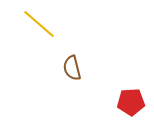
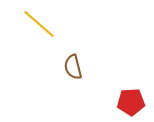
brown semicircle: moved 1 px right, 1 px up
